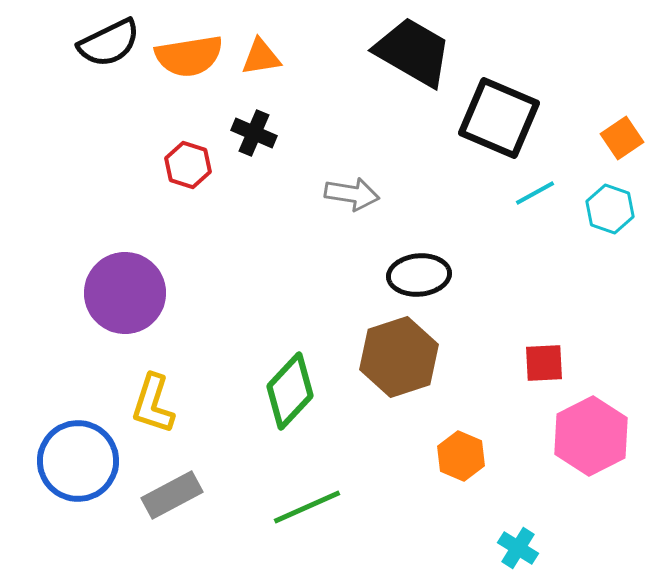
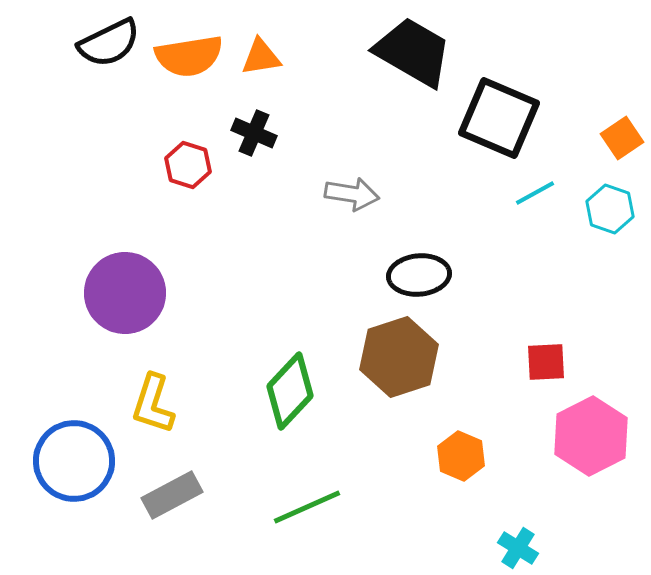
red square: moved 2 px right, 1 px up
blue circle: moved 4 px left
